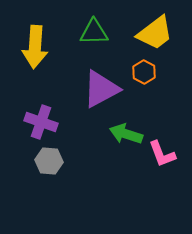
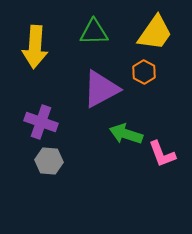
yellow trapezoid: rotated 18 degrees counterclockwise
